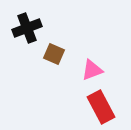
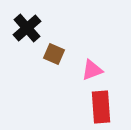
black cross: rotated 20 degrees counterclockwise
red rectangle: rotated 24 degrees clockwise
